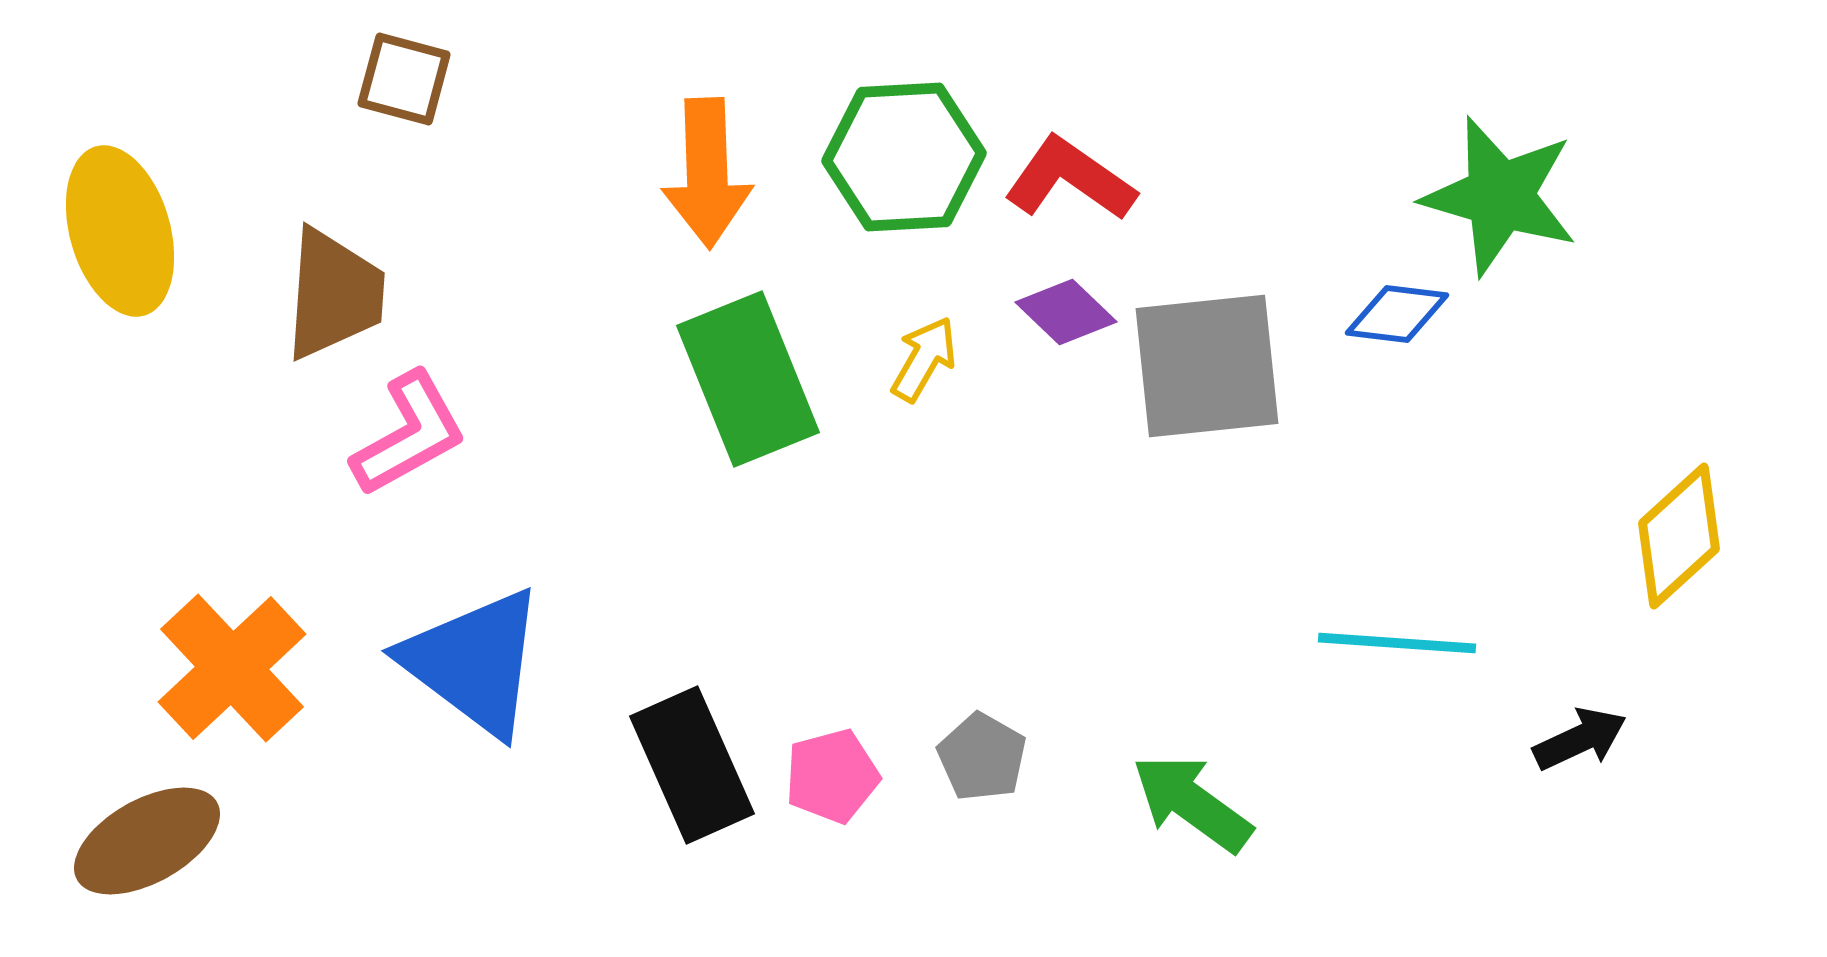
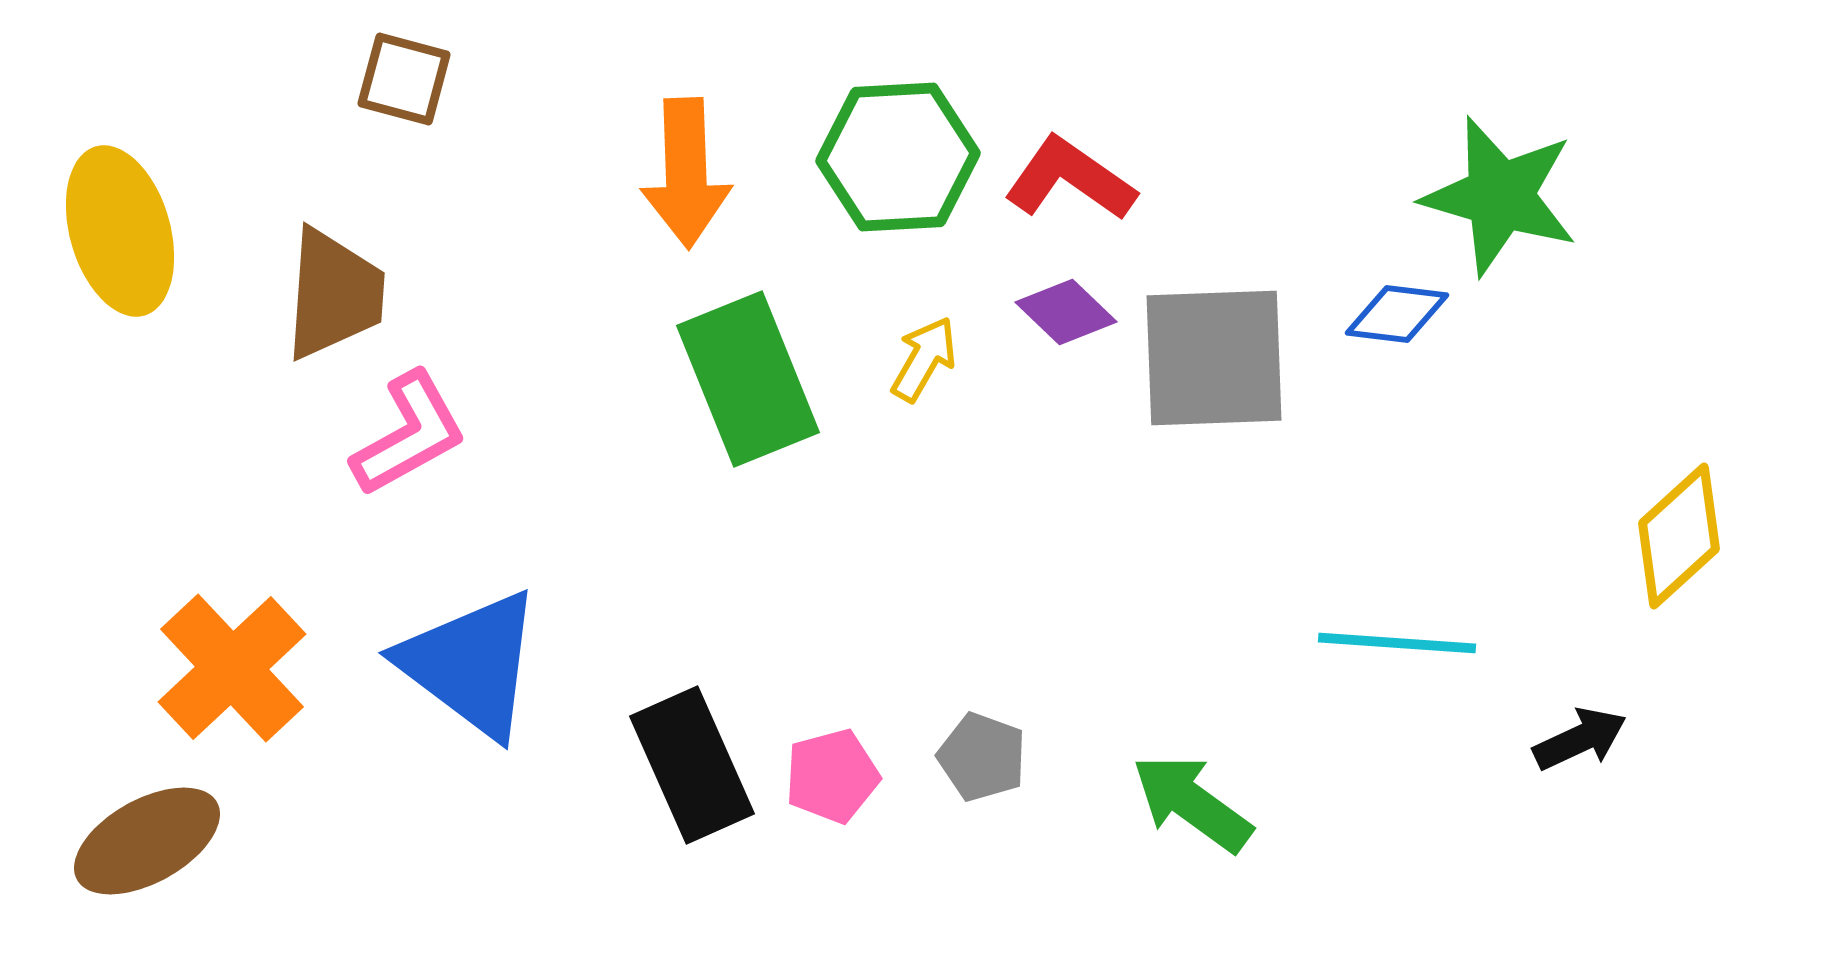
green hexagon: moved 6 px left
orange arrow: moved 21 px left
gray square: moved 7 px right, 8 px up; rotated 4 degrees clockwise
blue triangle: moved 3 px left, 2 px down
gray pentagon: rotated 10 degrees counterclockwise
